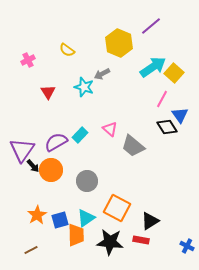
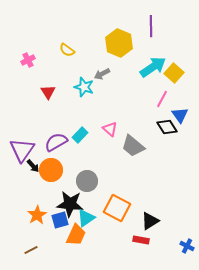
purple line: rotated 50 degrees counterclockwise
orange trapezoid: rotated 25 degrees clockwise
black star: moved 40 px left, 38 px up
